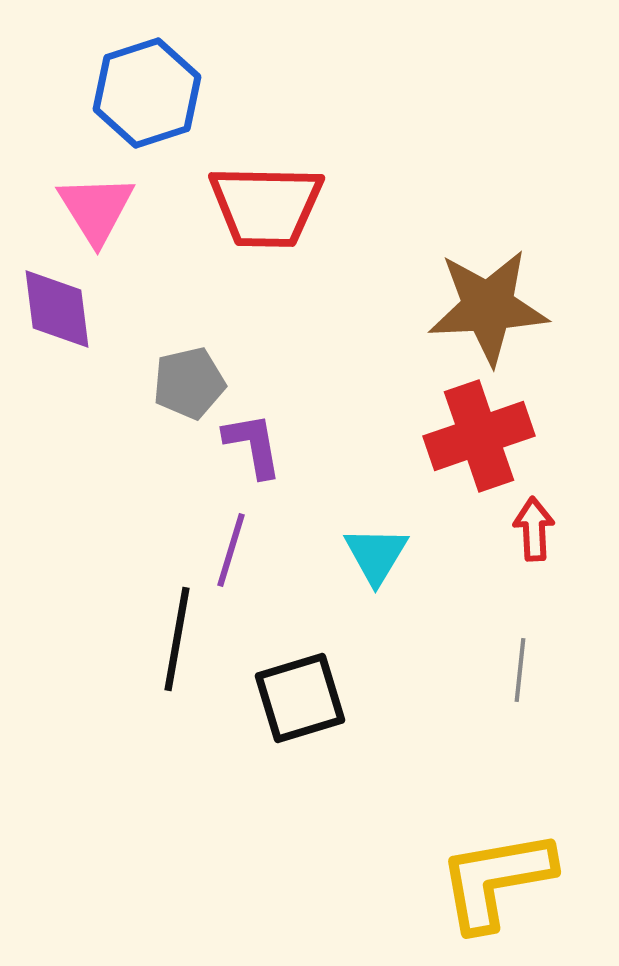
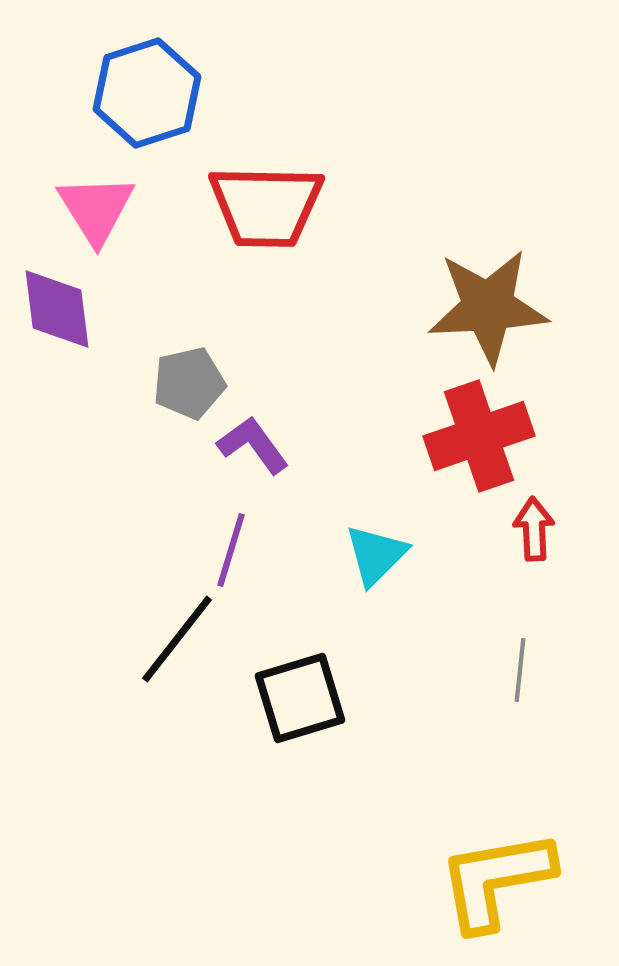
purple L-shape: rotated 26 degrees counterclockwise
cyan triangle: rotated 14 degrees clockwise
black line: rotated 28 degrees clockwise
